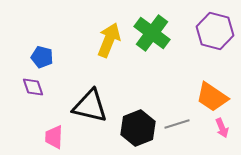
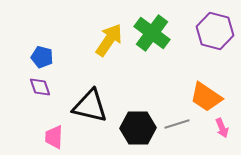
yellow arrow: rotated 12 degrees clockwise
purple diamond: moved 7 px right
orange trapezoid: moved 6 px left
black hexagon: rotated 20 degrees clockwise
